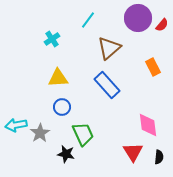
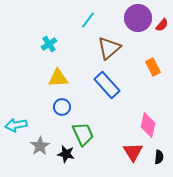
cyan cross: moved 3 px left, 5 px down
pink diamond: rotated 20 degrees clockwise
gray star: moved 13 px down
